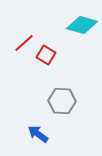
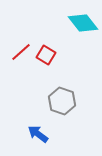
cyan diamond: moved 1 px right, 2 px up; rotated 36 degrees clockwise
red line: moved 3 px left, 9 px down
gray hexagon: rotated 16 degrees clockwise
